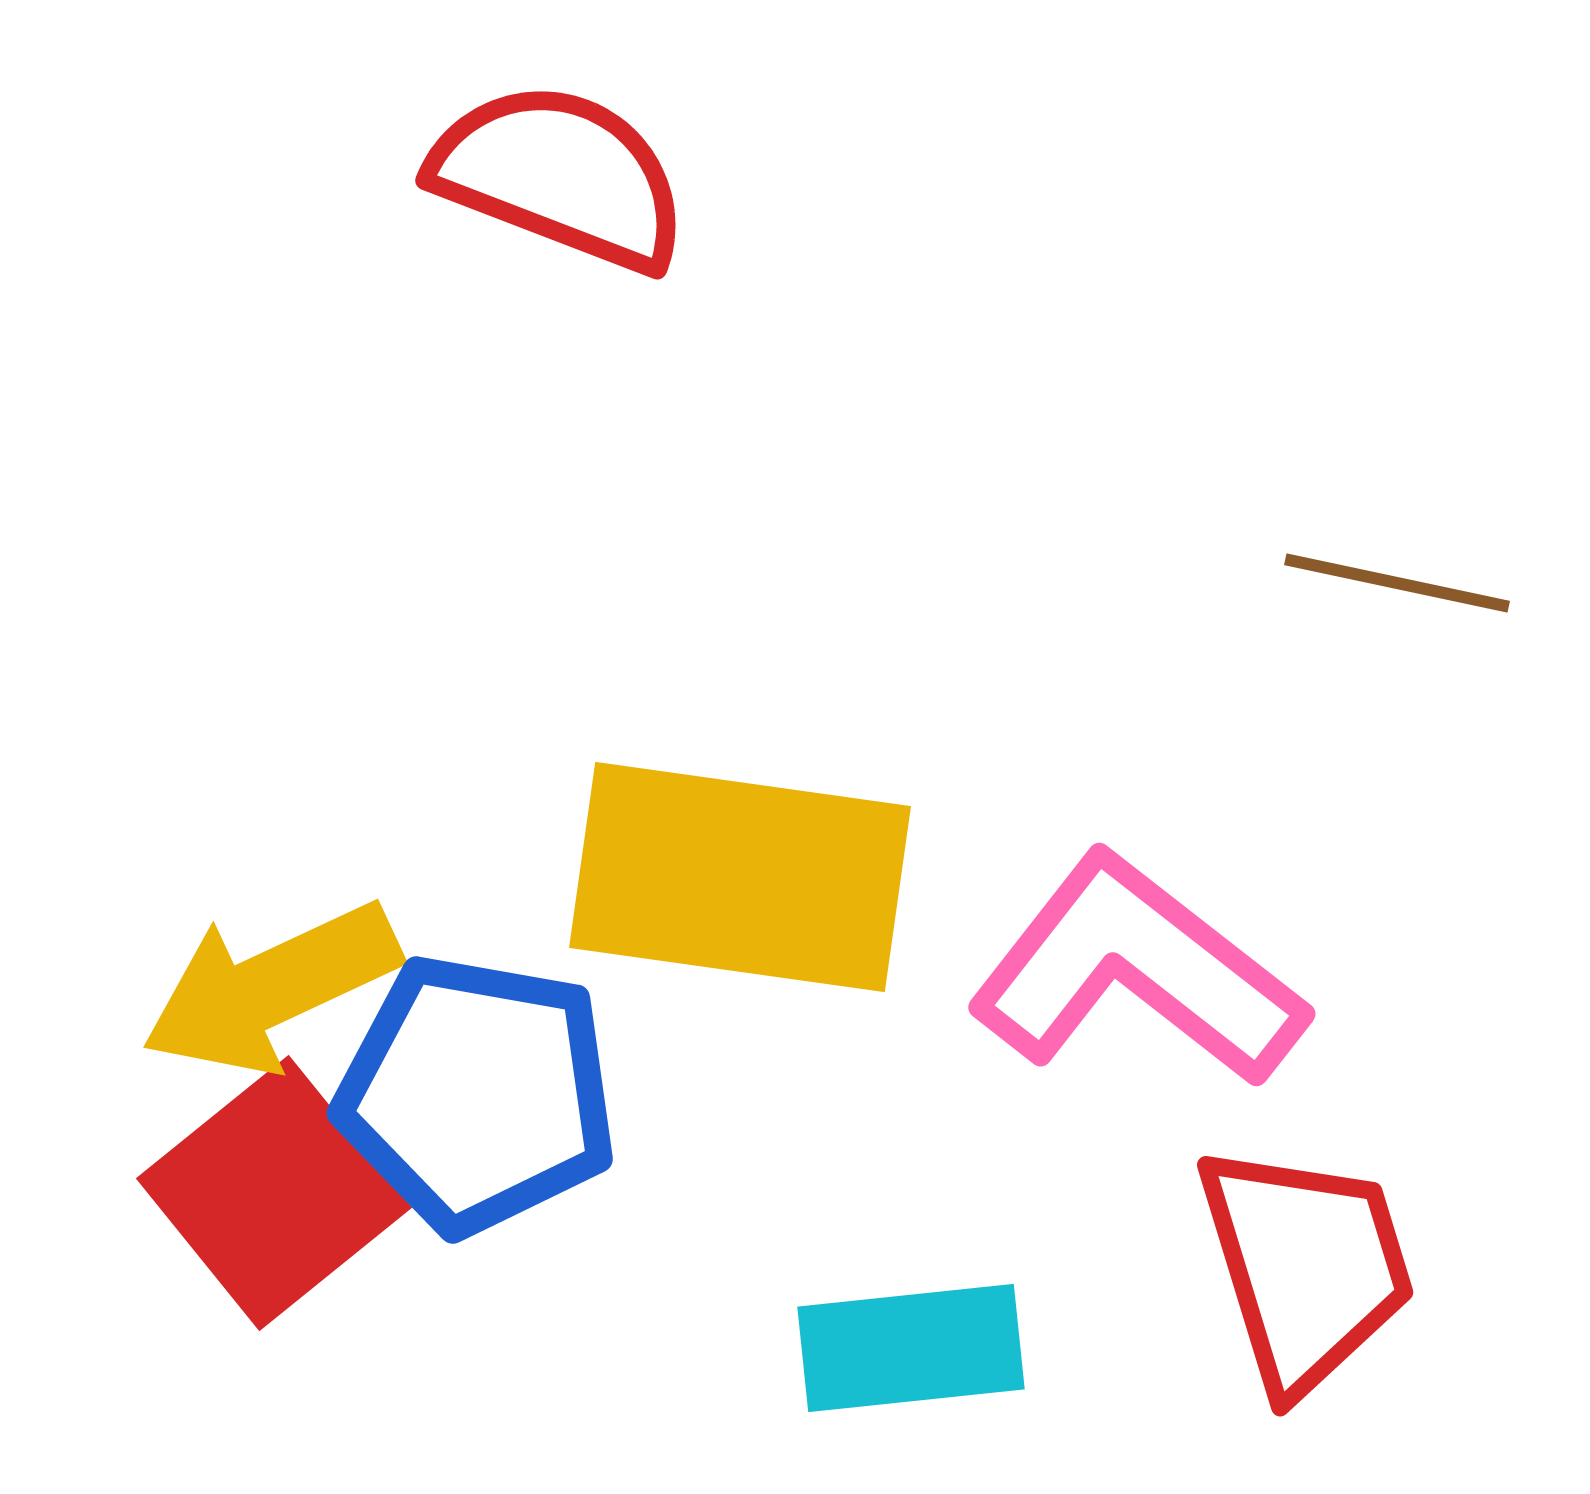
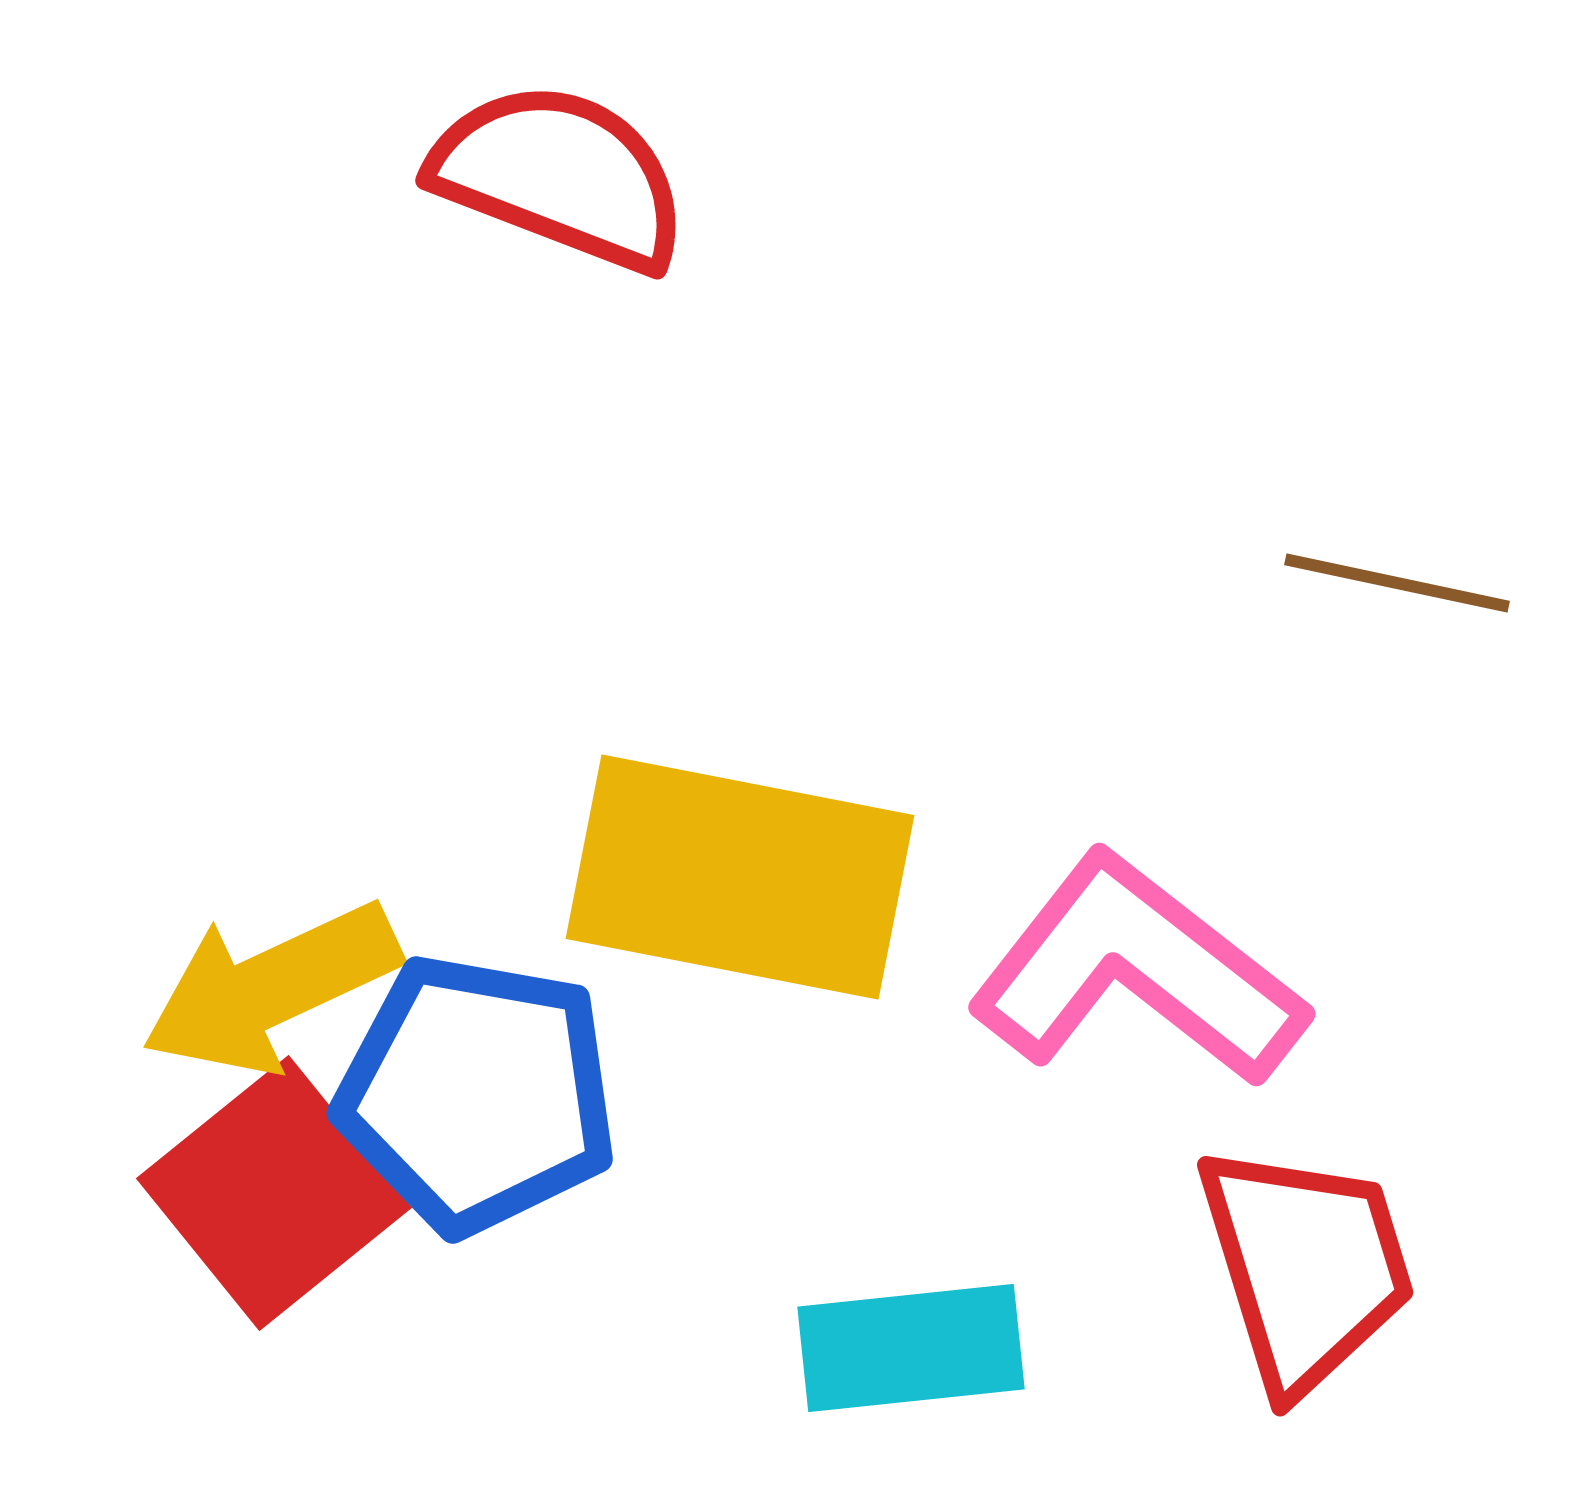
yellow rectangle: rotated 3 degrees clockwise
